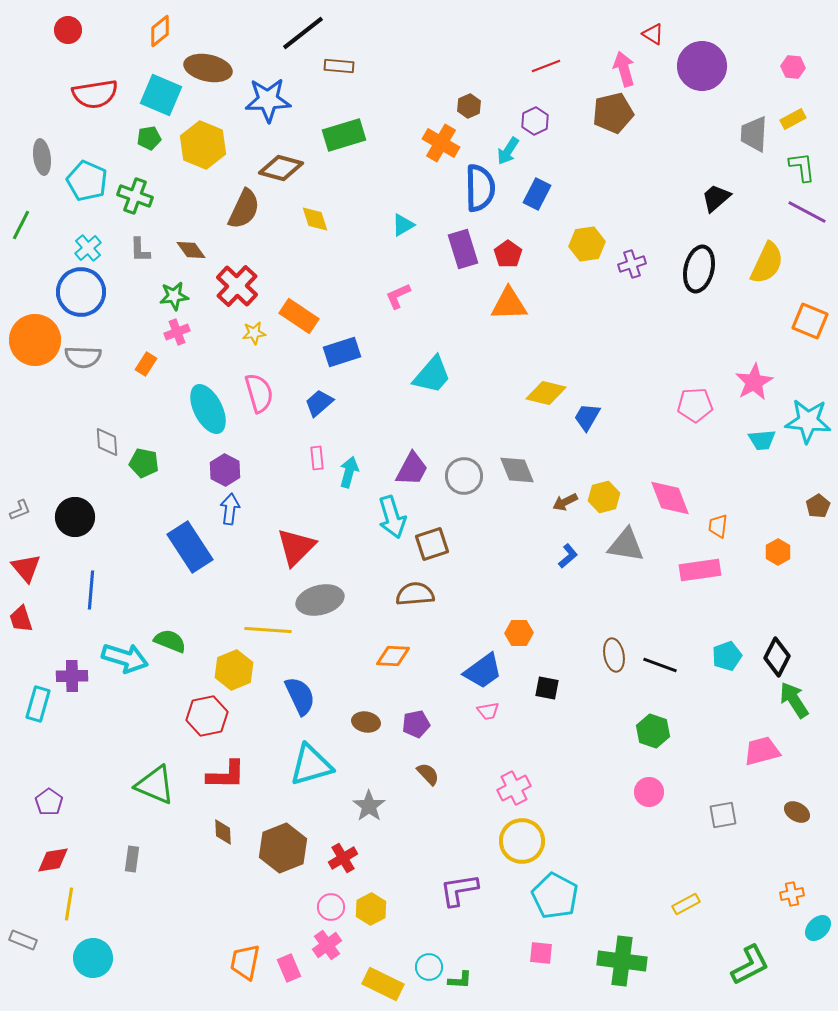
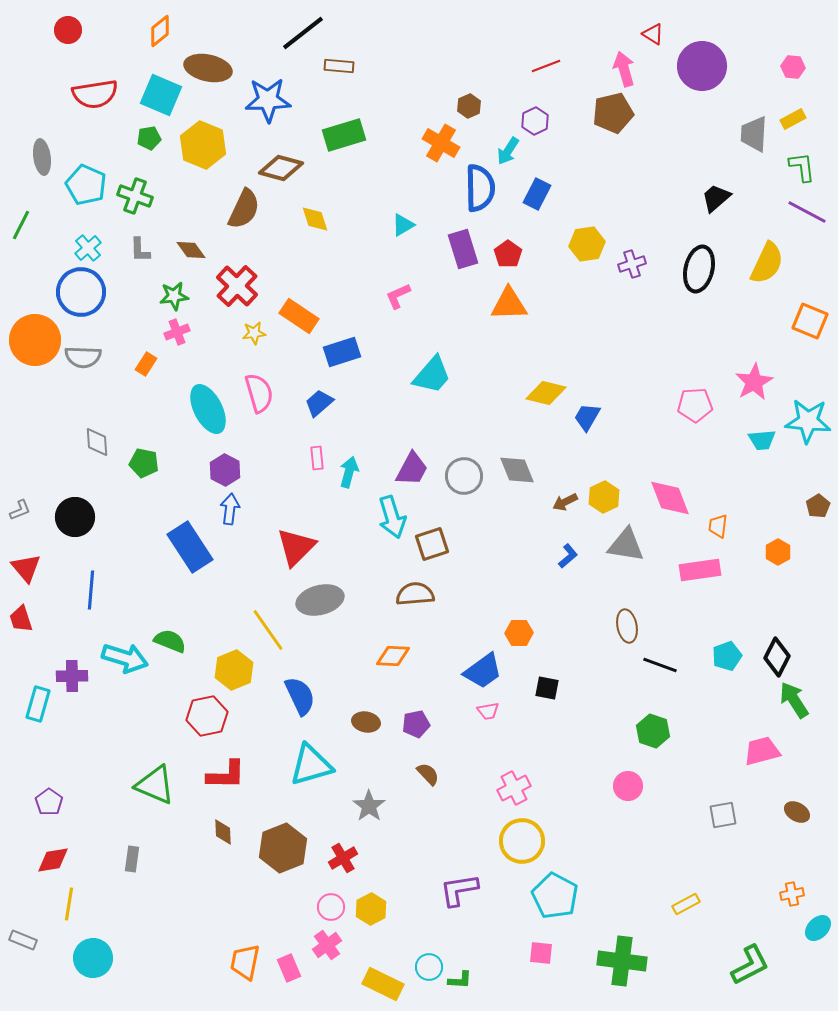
cyan pentagon at (87, 181): moved 1 px left, 4 px down
gray diamond at (107, 442): moved 10 px left
yellow hexagon at (604, 497): rotated 12 degrees counterclockwise
yellow line at (268, 630): rotated 51 degrees clockwise
brown ellipse at (614, 655): moved 13 px right, 29 px up
pink circle at (649, 792): moved 21 px left, 6 px up
